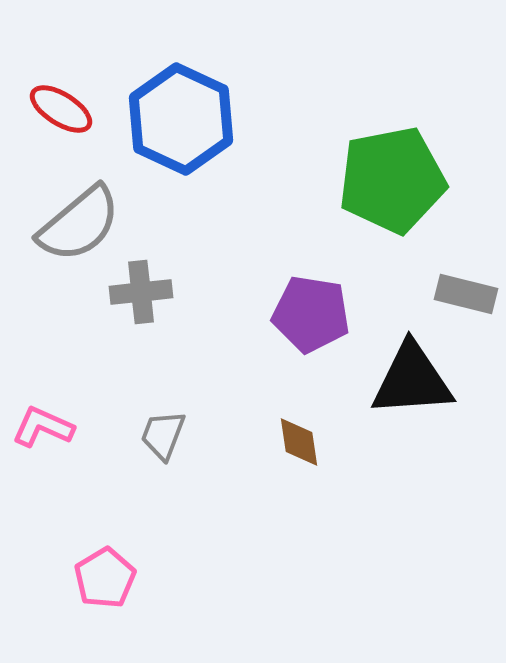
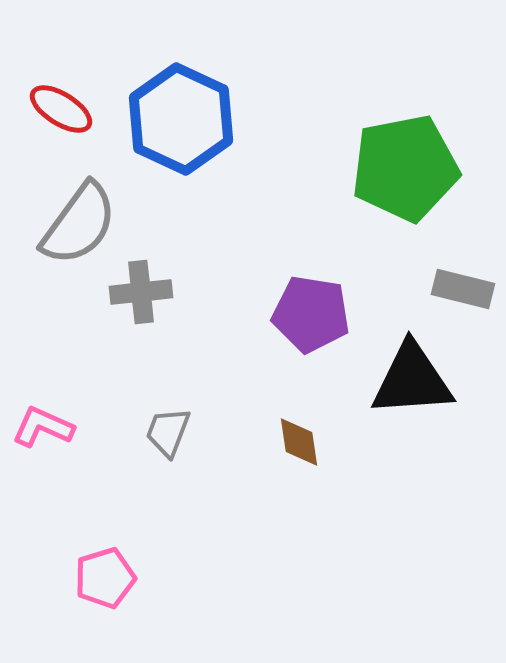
green pentagon: moved 13 px right, 12 px up
gray semicircle: rotated 14 degrees counterclockwise
gray rectangle: moved 3 px left, 5 px up
gray trapezoid: moved 5 px right, 3 px up
pink pentagon: rotated 14 degrees clockwise
